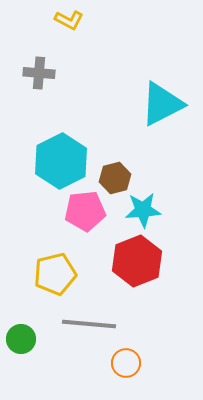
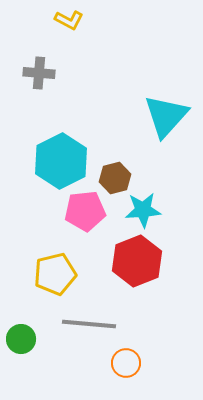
cyan triangle: moved 4 px right, 12 px down; rotated 21 degrees counterclockwise
